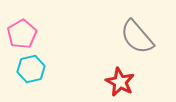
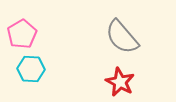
gray semicircle: moved 15 px left
cyan hexagon: rotated 16 degrees clockwise
